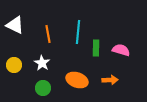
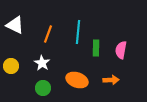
orange line: rotated 30 degrees clockwise
pink semicircle: rotated 96 degrees counterclockwise
yellow circle: moved 3 px left, 1 px down
orange arrow: moved 1 px right
